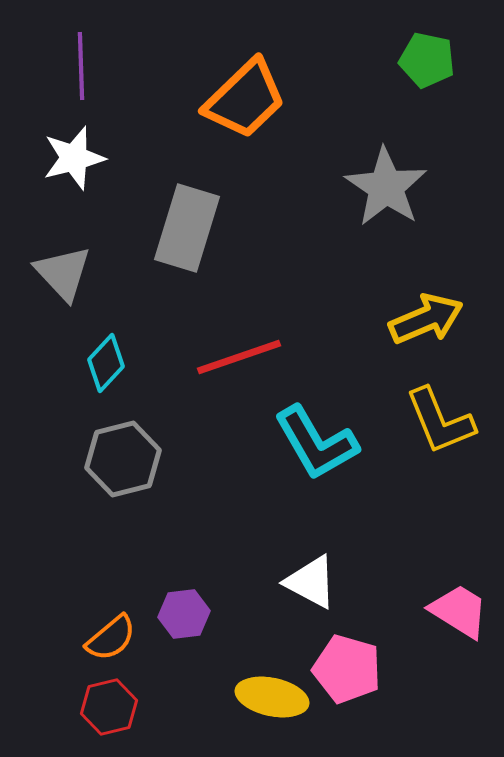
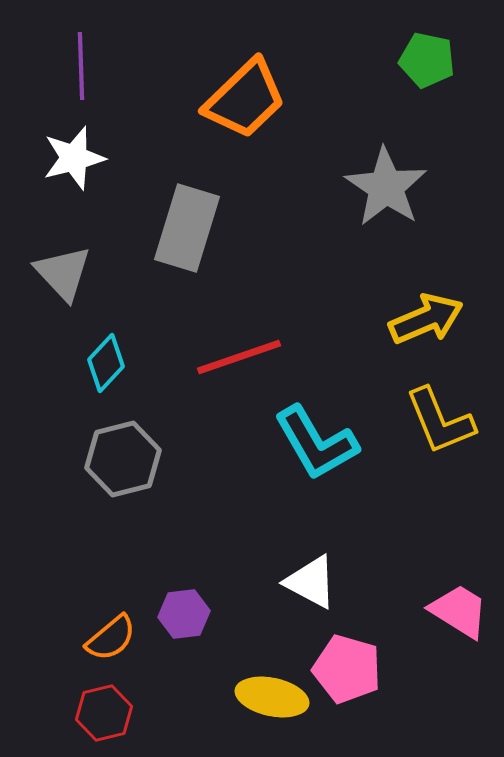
red hexagon: moved 5 px left, 6 px down
